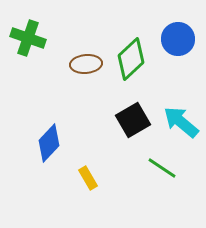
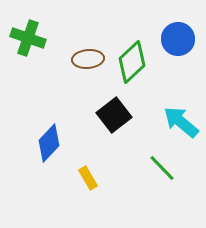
green diamond: moved 1 px right, 3 px down
brown ellipse: moved 2 px right, 5 px up
black square: moved 19 px left, 5 px up; rotated 8 degrees counterclockwise
green line: rotated 12 degrees clockwise
